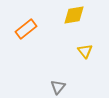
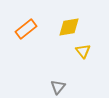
yellow diamond: moved 5 px left, 12 px down
yellow triangle: moved 2 px left
